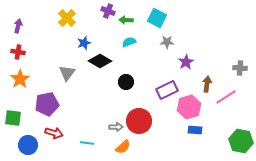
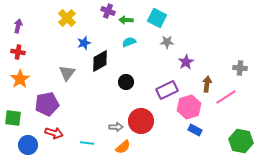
black diamond: rotated 60 degrees counterclockwise
red circle: moved 2 px right
blue rectangle: rotated 24 degrees clockwise
